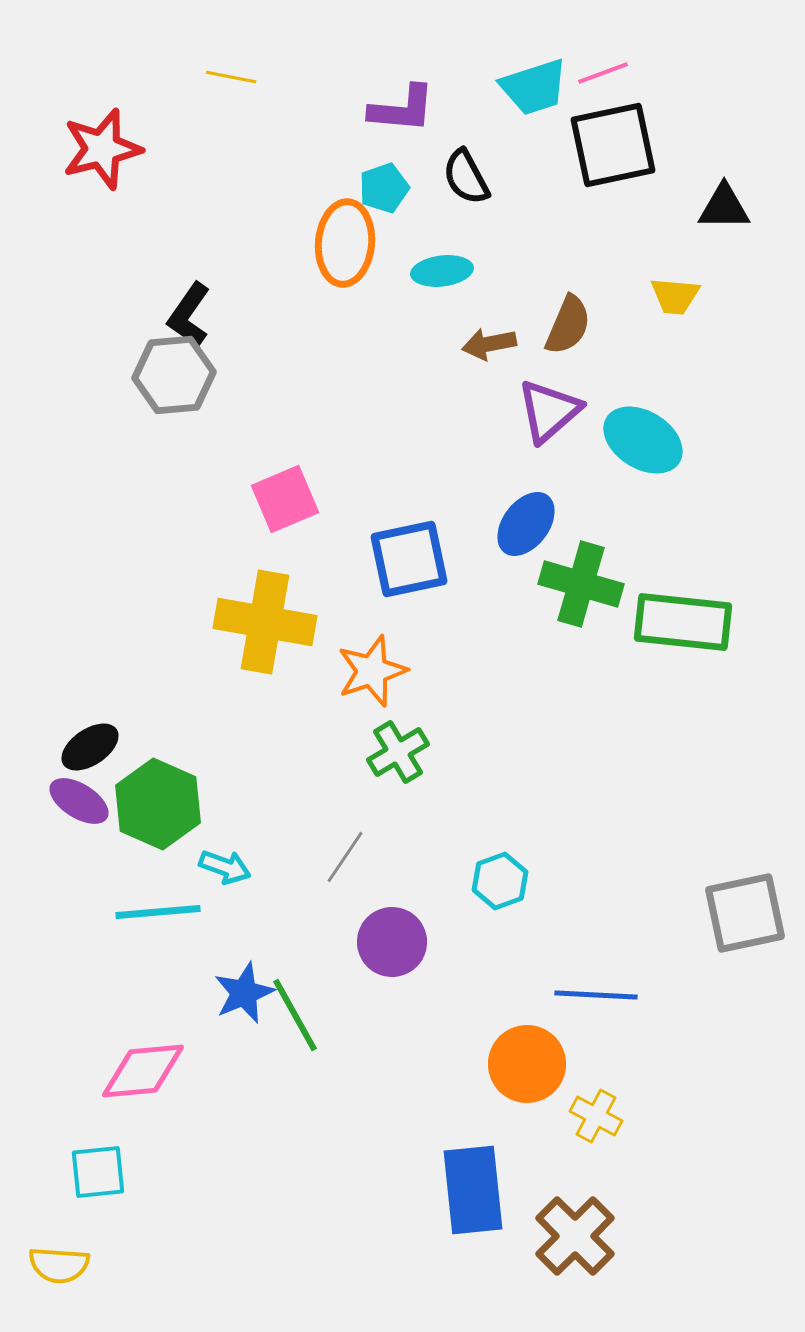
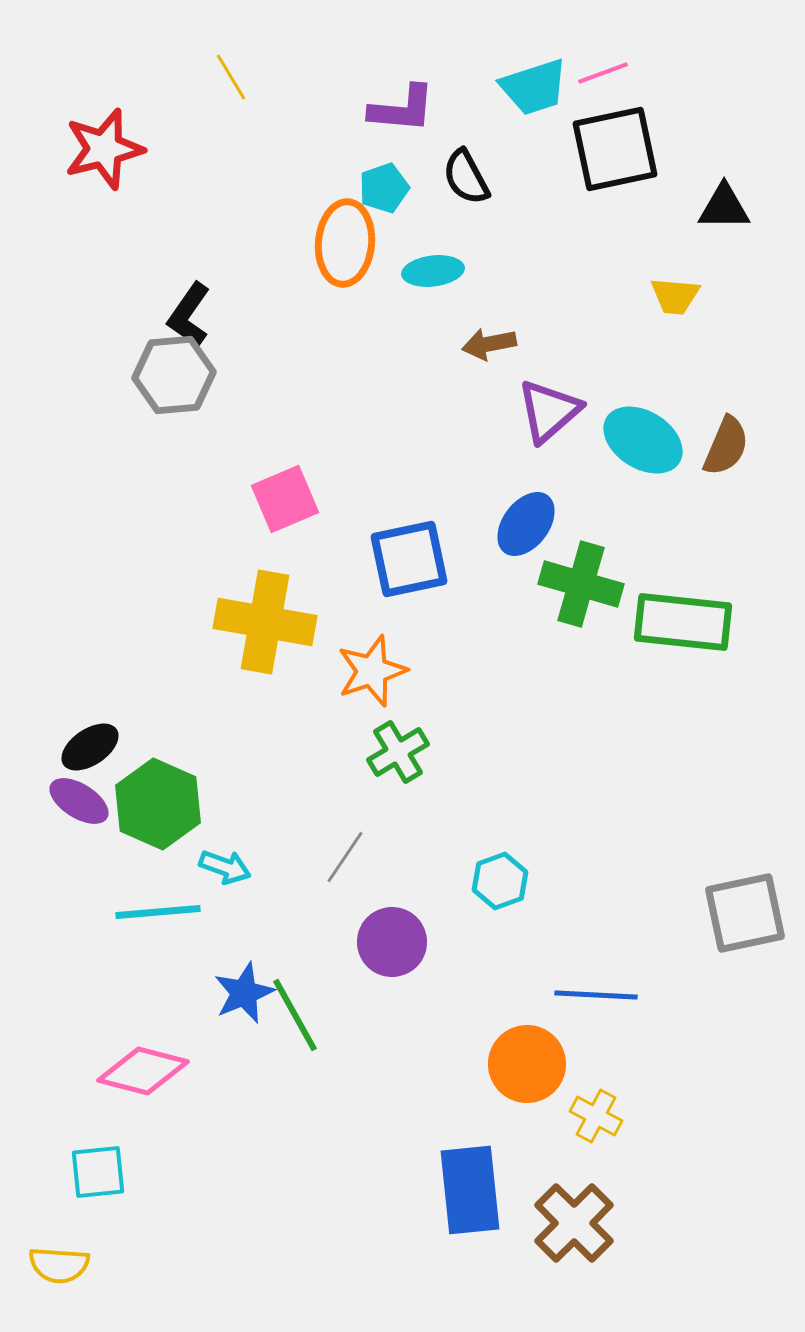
yellow line at (231, 77): rotated 48 degrees clockwise
black square at (613, 145): moved 2 px right, 4 px down
red star at (102, 149): moved 2 px right
cyan ellipse at (442, 271): moved 9 px left
brown semicircle at (568, 325): moved 158 px right, 121 px down
pink diamond at (143, 1071): rotated 20 degrees clockwise
blue rectangle at (473, 1190): moved 3 px left
brown cross at (575, 1236): moved 1 px left, 13 px up
